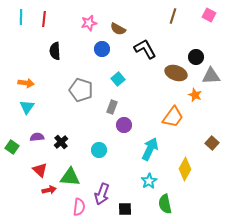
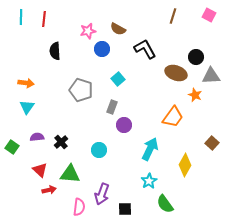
pink star: moved 1 px left, 8 px down
yellow diamond: moved 4 px up
green triangle: moved 3 px up
green semicircle: rotated 24 degrees counterclockwise
